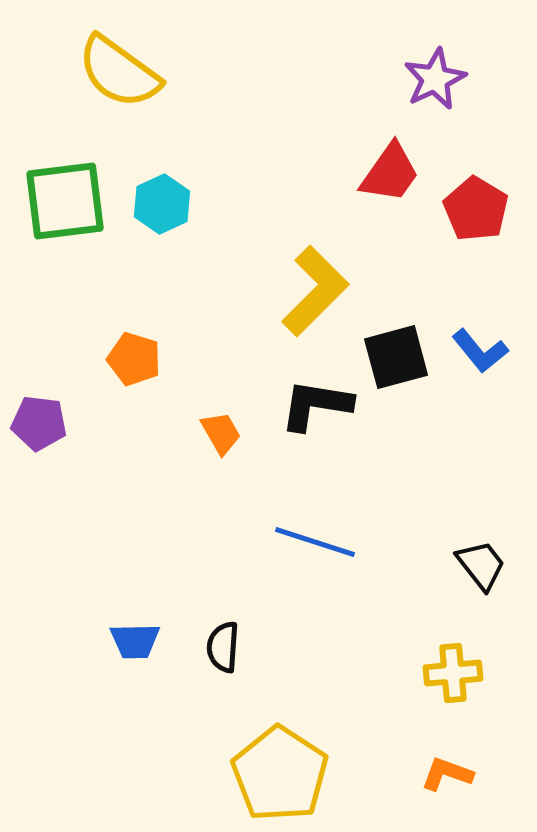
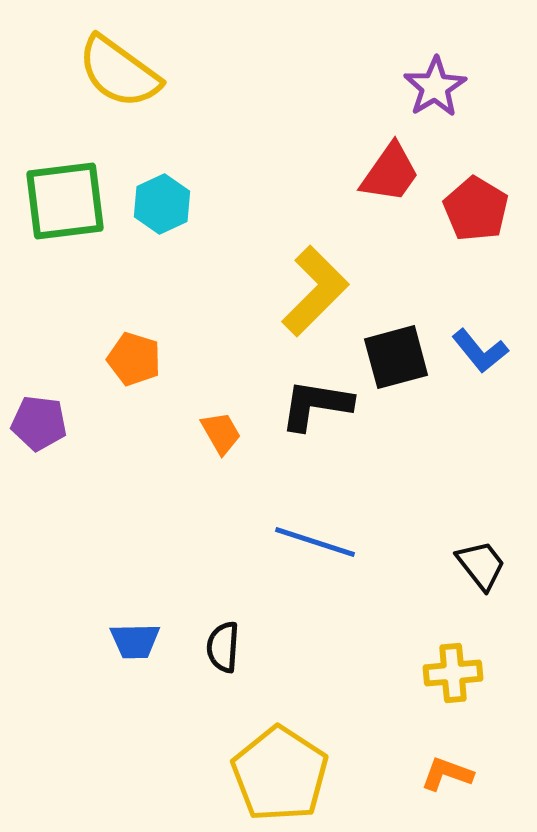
purple star: moved 8 px down; rotated 6 degrees counterclockwise
